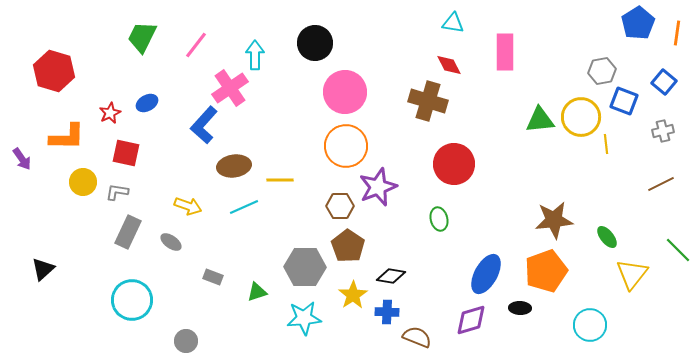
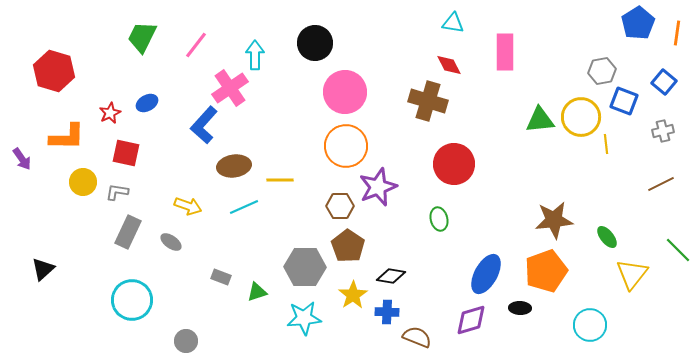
gray rectangle at (213, 277): moved 8 px right
